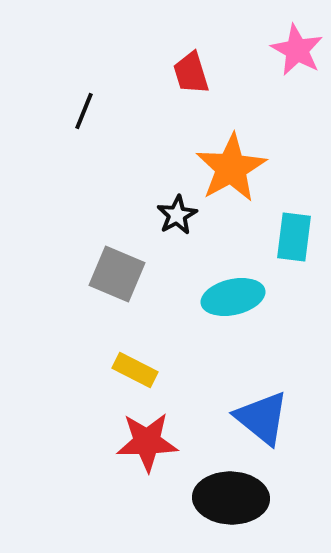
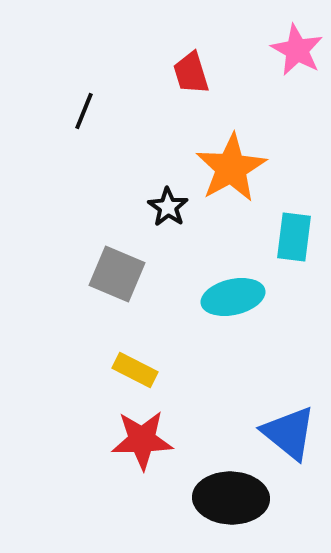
black star: moved 9 px left, 8 px up; rotated 9 degrees counterclockwise
blue triangle: moved 27 px right, 15 px down
red star: moved 5 px left, 2 px up
